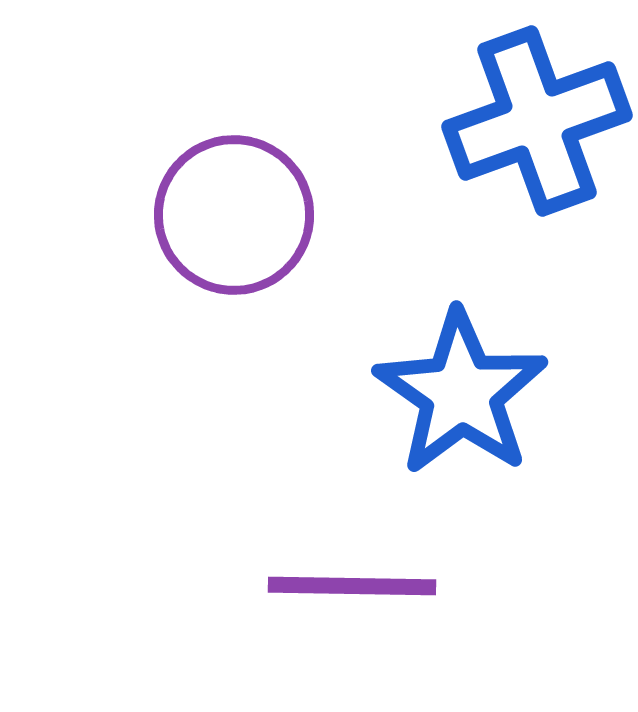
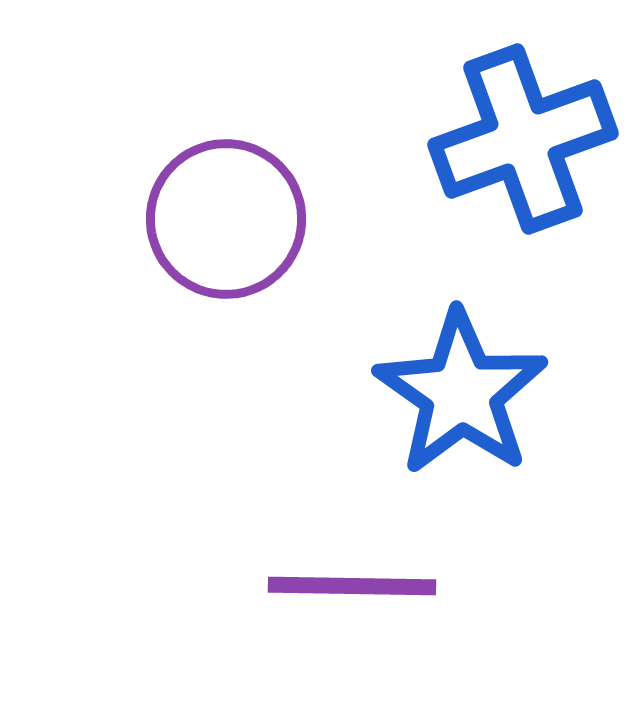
blue cross: moved 14 px left, 18 px down
purple circle: moved 8 px left, 4 px down
